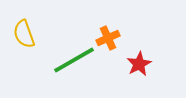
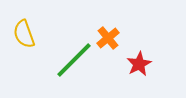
orange cross: rotated 15 degrees counterclockwise
green line: rotated 15 degrees counterclockwise
